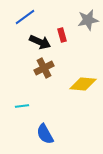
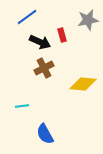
blue line: moved 2 px right
